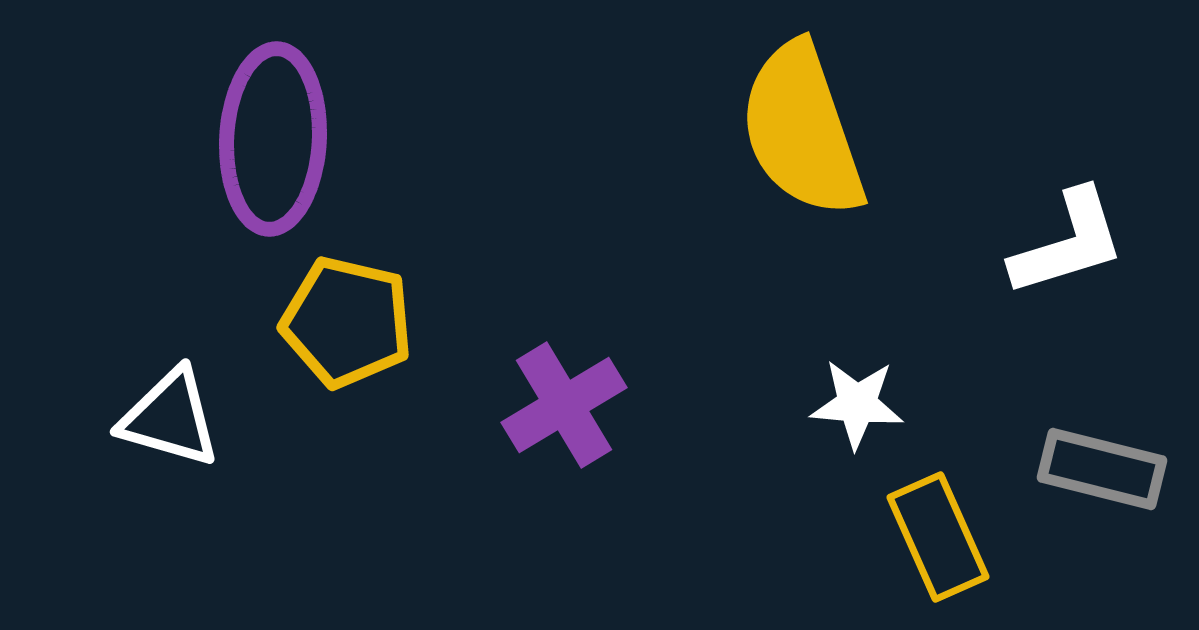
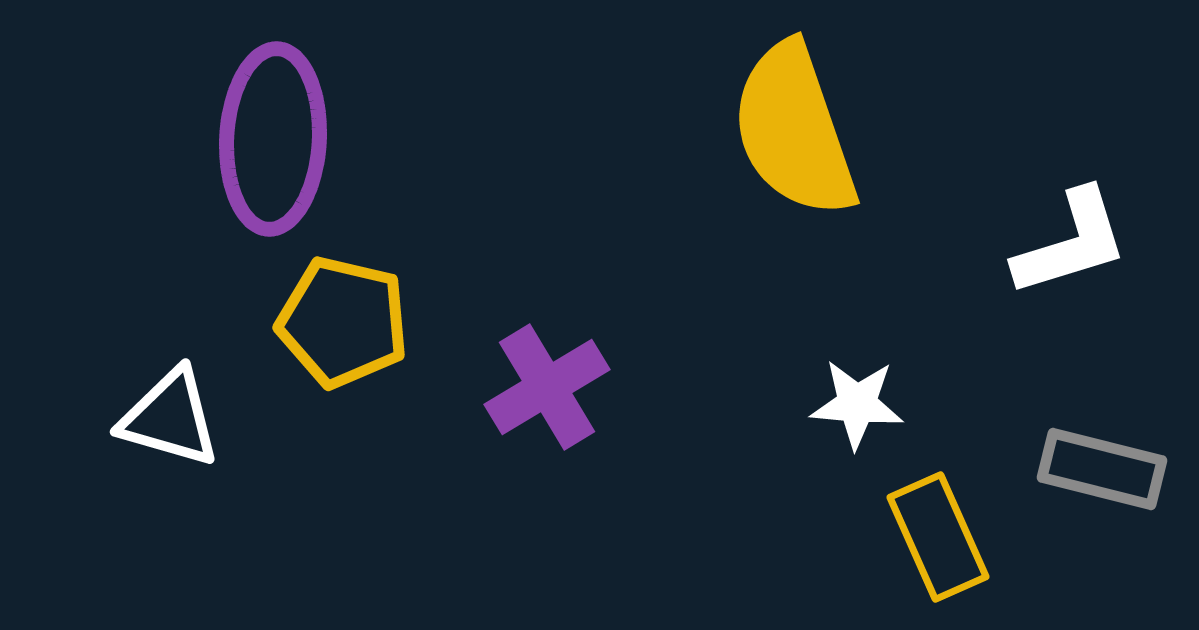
yellow semicircle: moved 8 px left
white L-shape: moved 3 px right
yellow pentagon: moved 4 px left
purple cross: moved 17 px left, 18 px up
